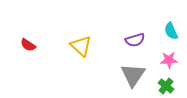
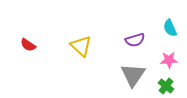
cyan semicircle: moved 1 px left, 3 px up
